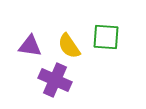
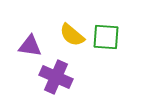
yellow semicircle: moved 3 px right, 11 px up; rotated 16 degrees counterclockwise
purple cross: moved 1 px right, 3 px up
